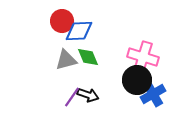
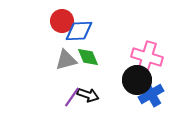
pink cross: moved 4 px right
blue cross: moved 2 px left
